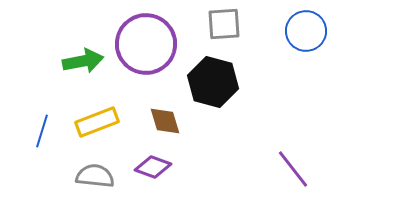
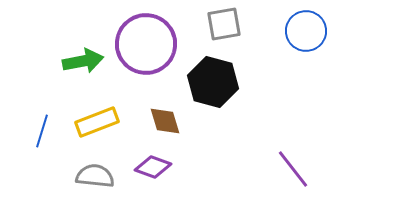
gray square: rotated 6 degrees counterclockwise
